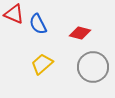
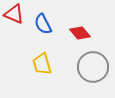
blue semicircle: moved 5 px right
red diamond: rotated 35 degrees clockwise
yellow trapezoid: rotated 65 degrees counterclockwise
